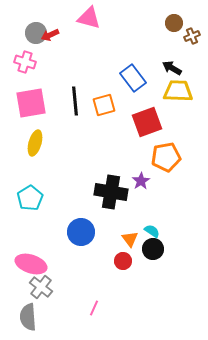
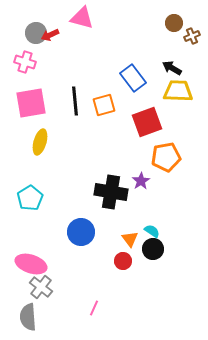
pink triangle: moved 7 px left
yellow ellipse: moved 5 px right, 1 px up
